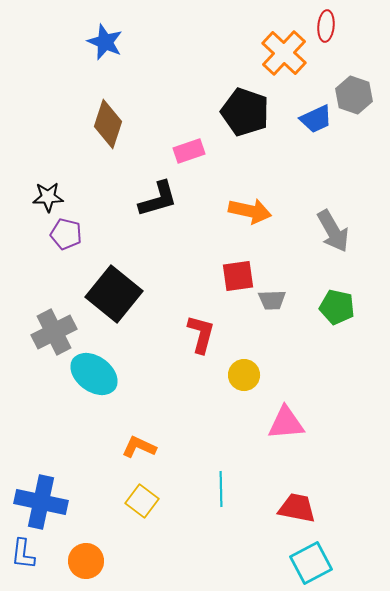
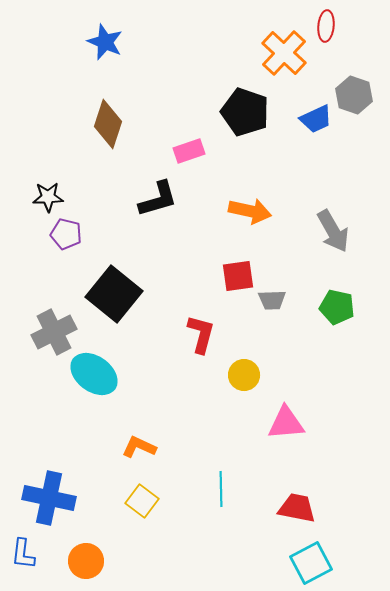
blue cross: moved 8 px right, 4 px up
